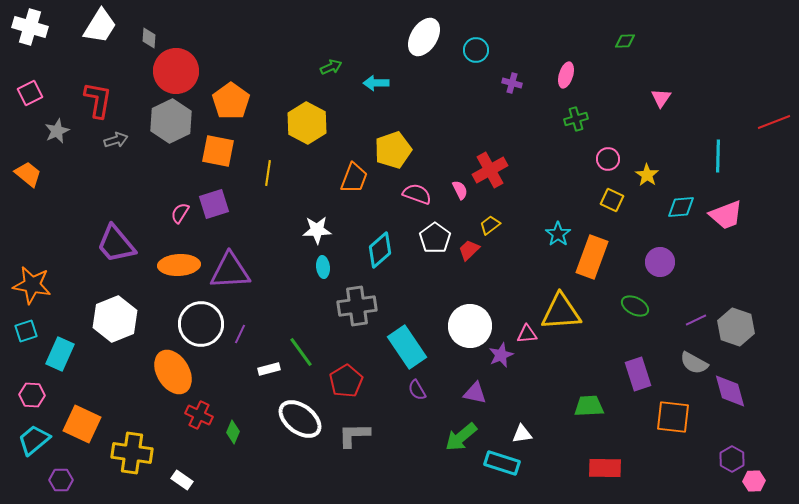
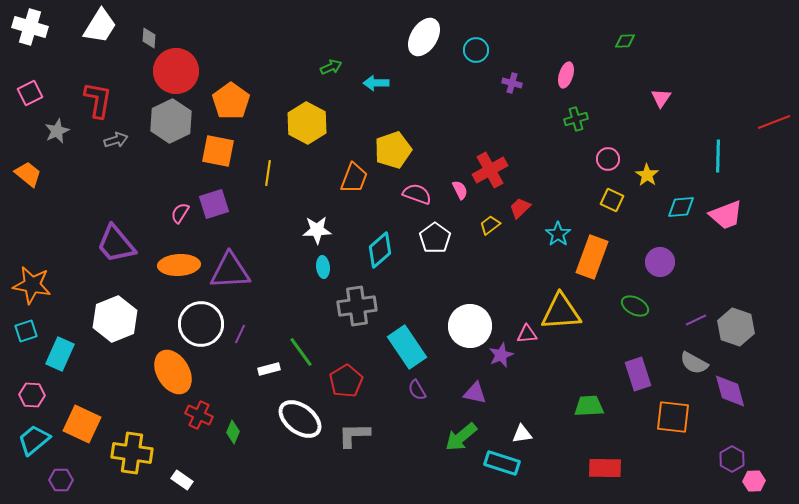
red trapezoid at (469, 250): moved 51 px right, 42 px up
